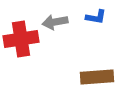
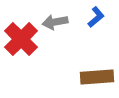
blue L-shape: rotated 50 degrees counterclockwise
red cross: rotated 36 degrees counterclockwise
